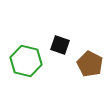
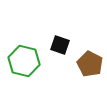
green hexagon: moved 2 px left
